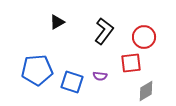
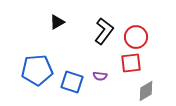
red circle: moved 8 px left
